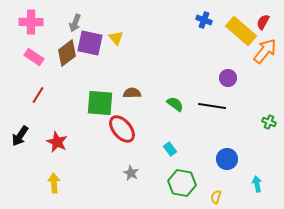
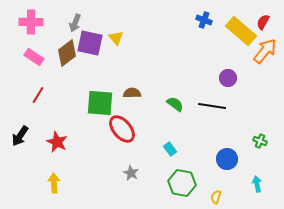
green cross: moved 9 px left, 19 px down
